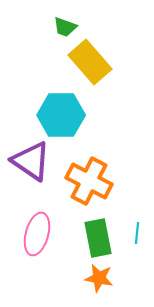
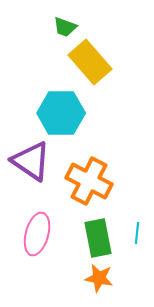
cyan hexagon: moved 2 px up
